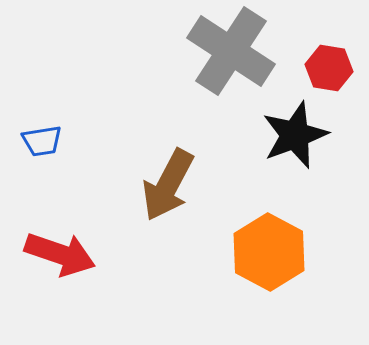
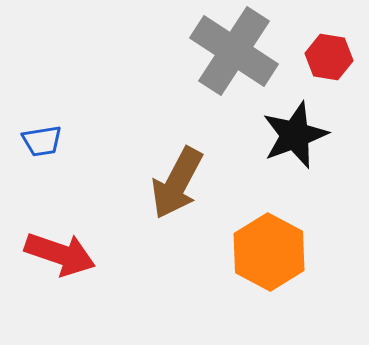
gray cross: moved 3 px right
red hexagon: moved 11 px up
brown arrow: moved 9 px right, 2 px up
